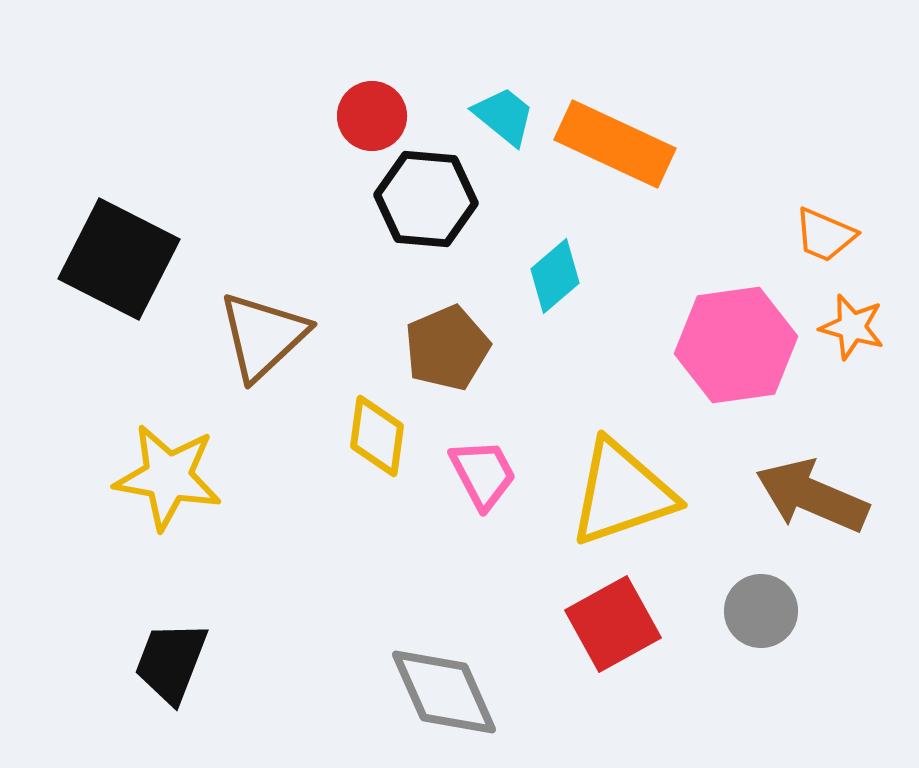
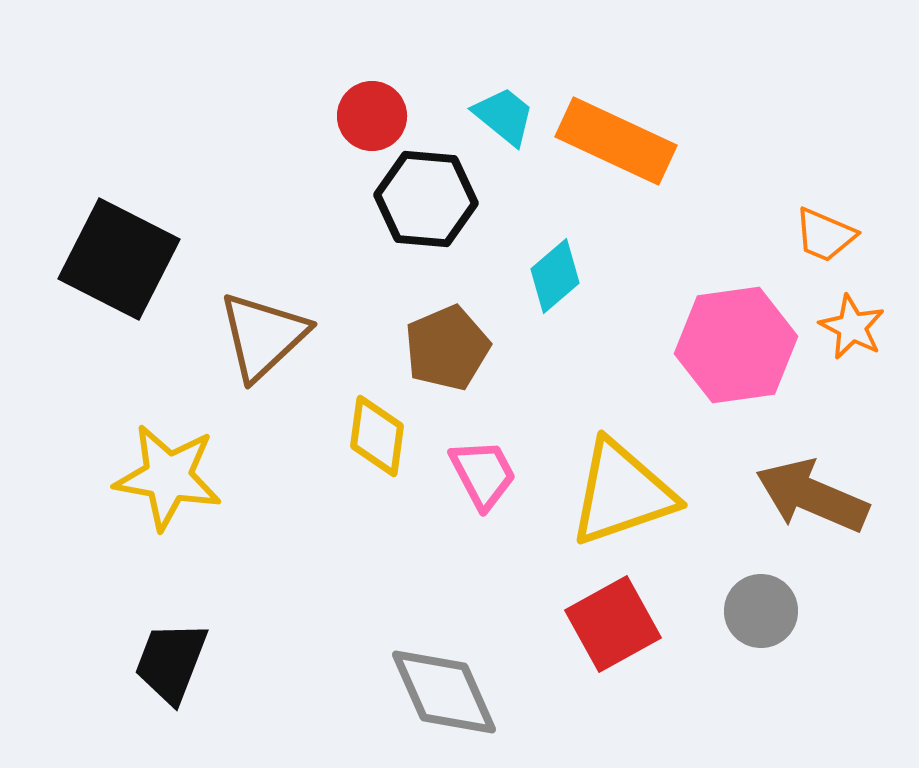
orange rectangle: moved 1 px right, 3 px up
orange star: rotated 12 degrees clockwise
